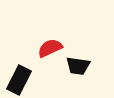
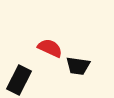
red semicircle: rotated 50 degrees clockwise
